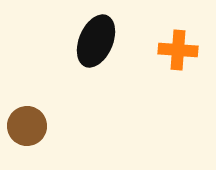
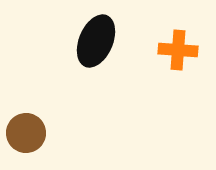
brown circle: moved 1 px left, 7 px down
